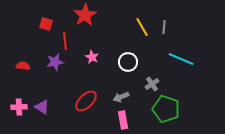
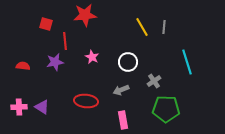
red star: rotated 25 degrees clockwise
cyan line: moved 6 px right, 3 px down; rotated 50 degrees clockwise
gray cross: moved 2 px right, 3 px up
gray arrow: moved 7 px up
red ellipse: rotated 50 degrees clockwise
green pentagon: rotated 16 degrees counterclockwise
